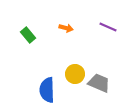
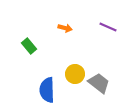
orange arrow: moved 1 px left
green rectangle: moved 1 px right, 11 px down
gray trapezoid: rotated 15 degrees clockwise
